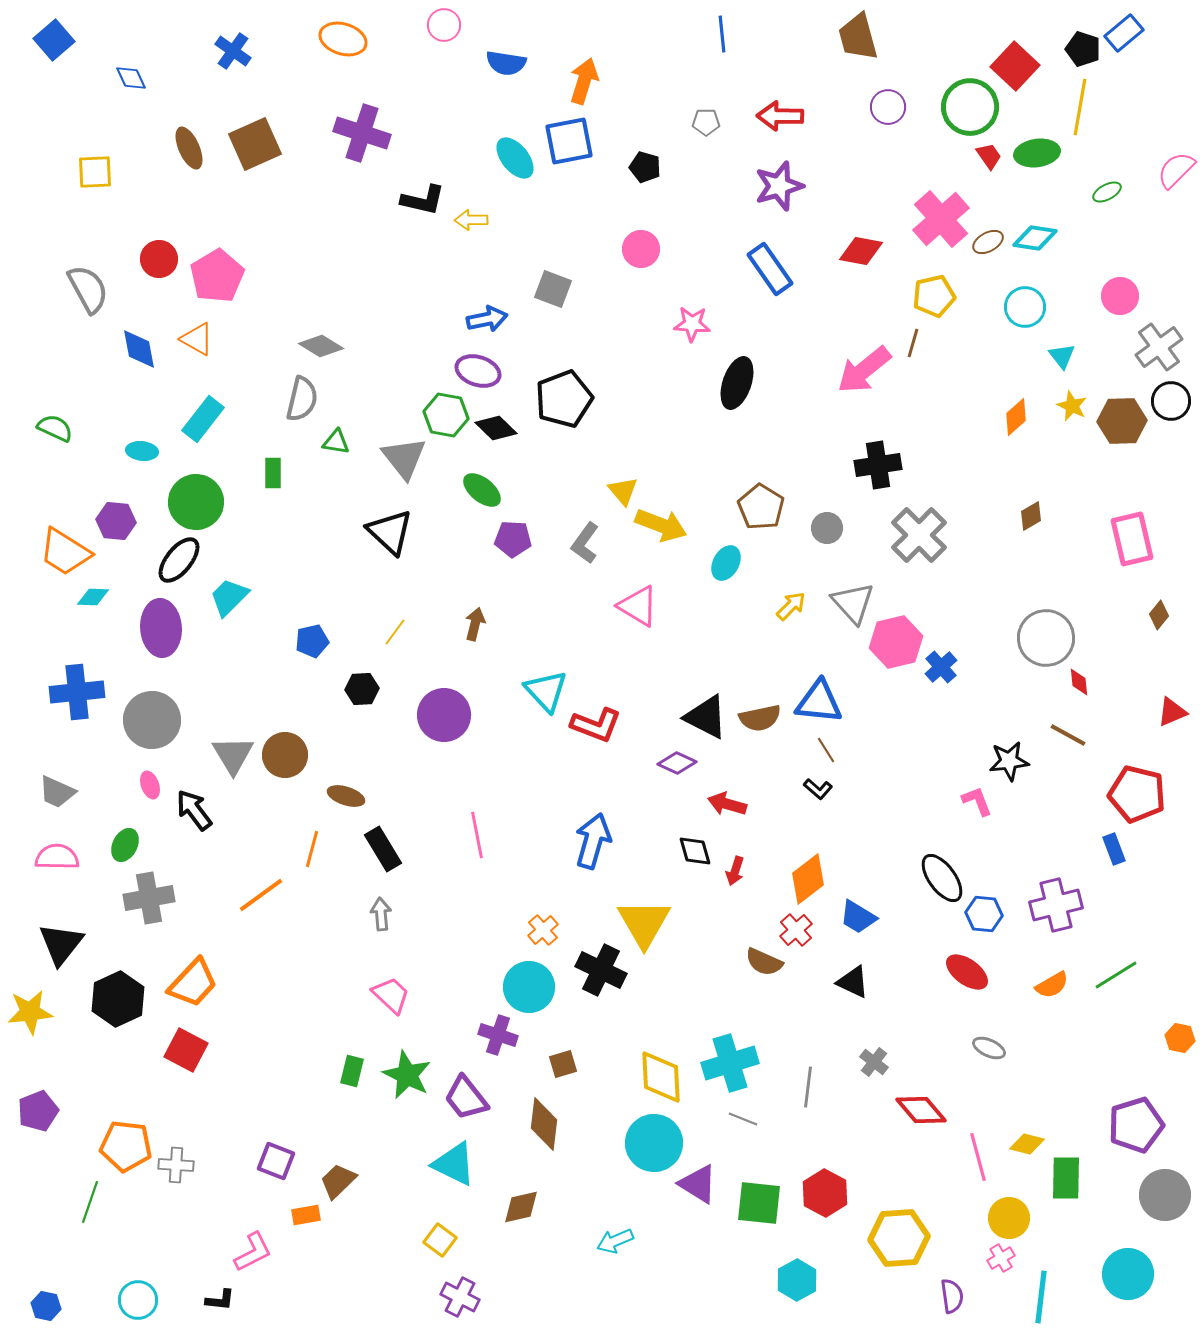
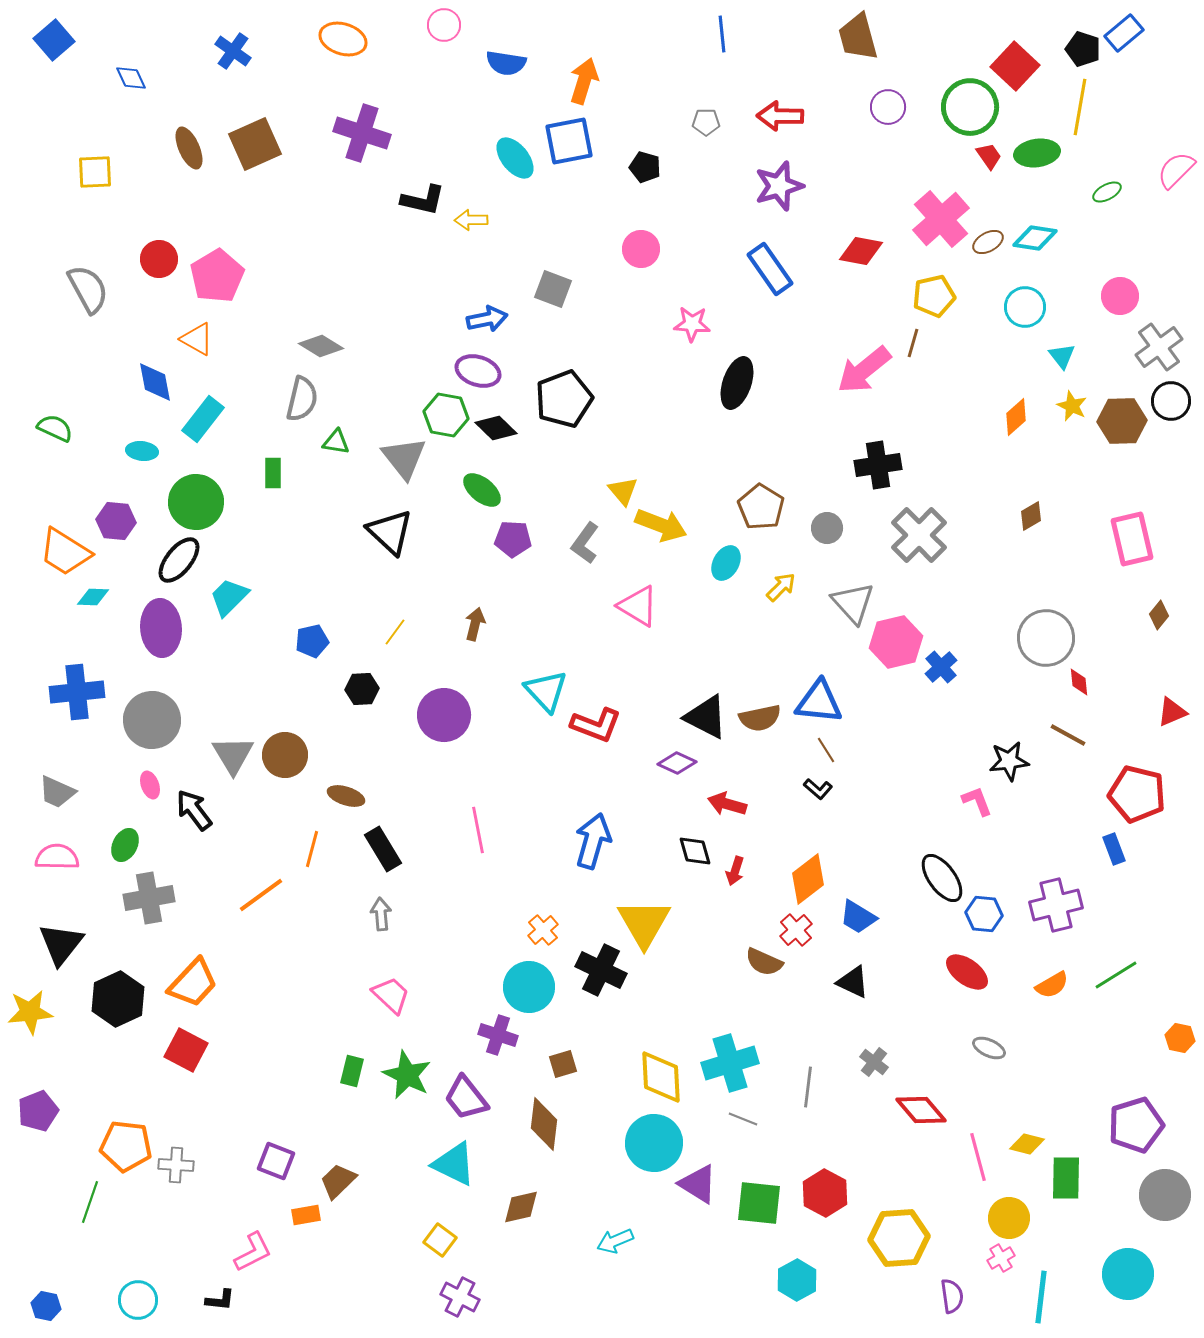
blue diamond at (139, 349): moved 16 px right, 33 px down
yellow arrow at (791, 606): moved 10 px left, 19 px up
pink line at (477, 835): moved 1 px right, 5 px up
